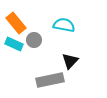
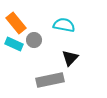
black triangle: moved 3 px up
